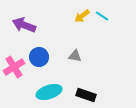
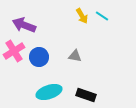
yellow arrow: rotated 84 degrees counterclockwise
pink cross: moved 16 px up
